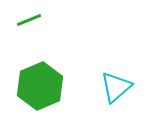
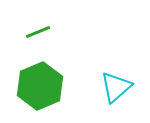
green line: moved 9 px right, 12 px down
